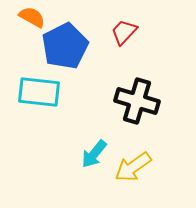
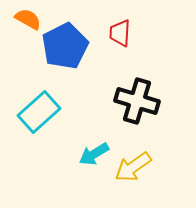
orange semicircle: moved 4 px left, 2 px down
red trapezoid: moved 4 px left, 1 px down; rotated 40 degrees counterclockwise
cyan rectangle: moved 20 px down; rotated 48 degrees counterclockwise
cyan arrow: rotated 20 degrees clockwise
